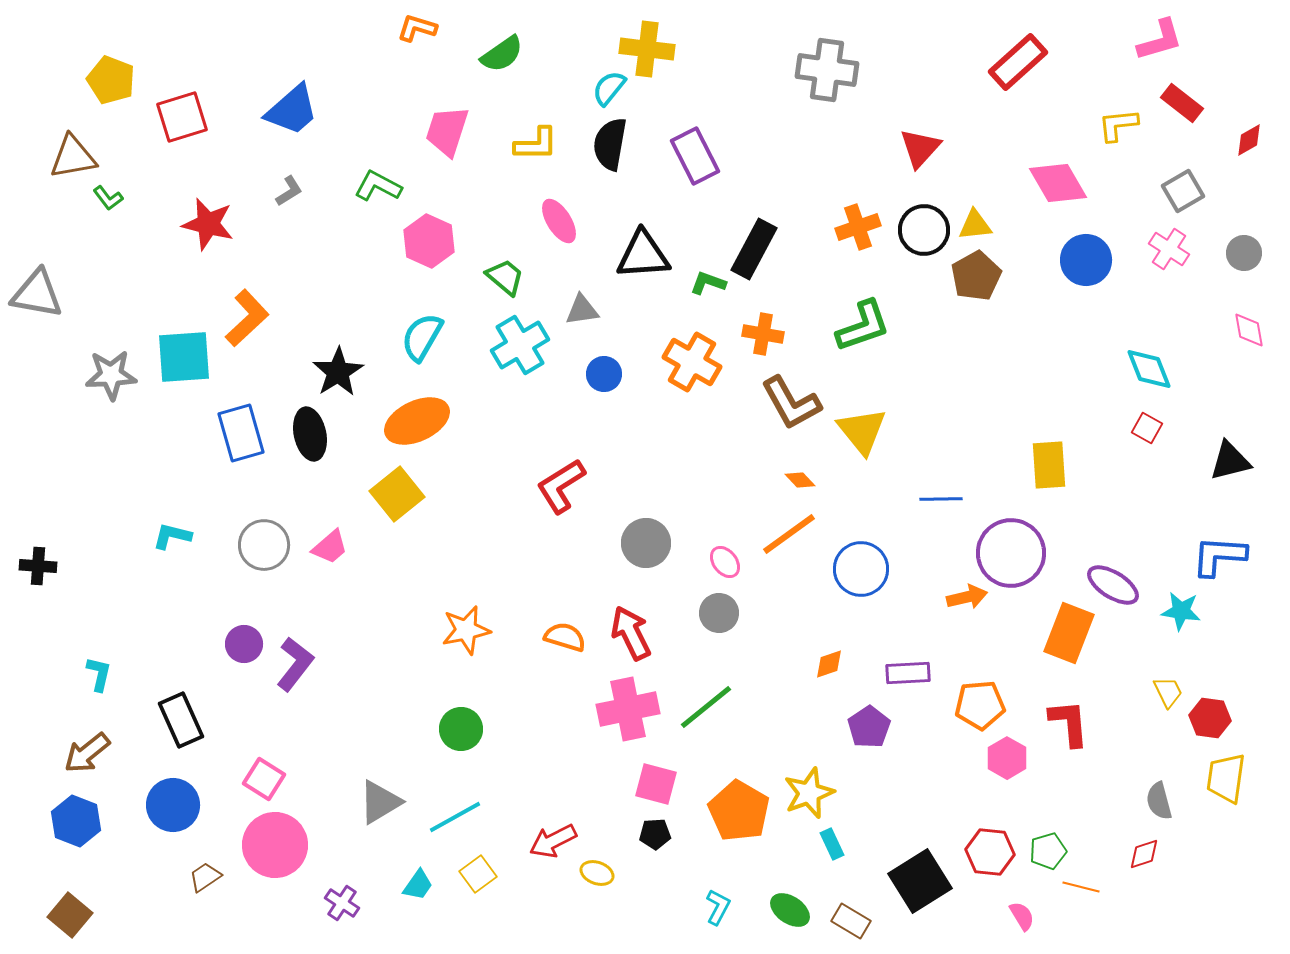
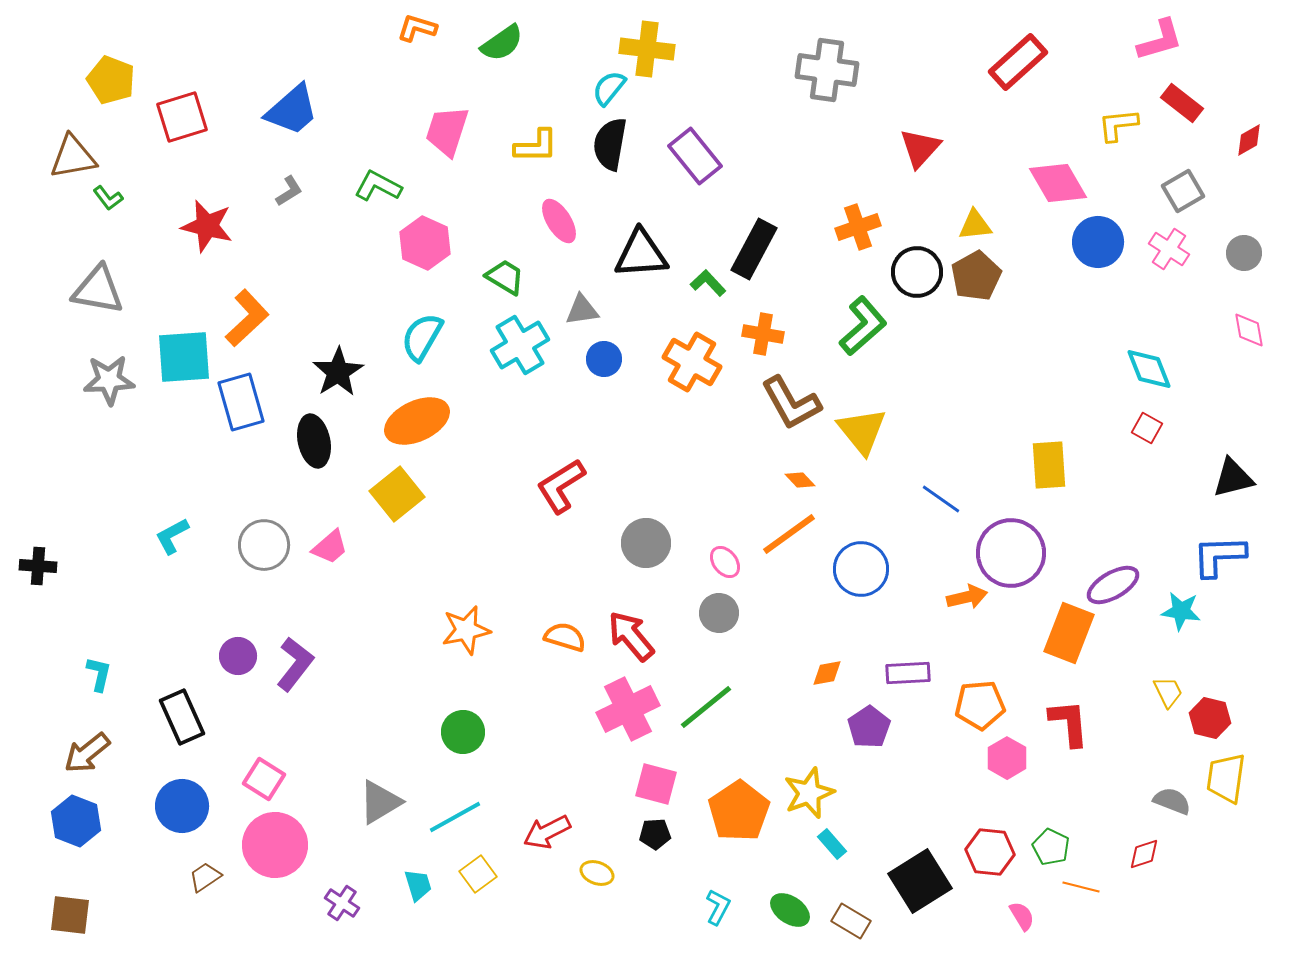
green semicircle at (502, 54): moved 11 px up
yellow L-shape at (536, 144): moved 2 px down
purple rectangle at (695, 156): rotated 12 degrees counterclockwise
red star at (208, 224): moved 1 px left, 2 px down
black circle at (924, 230): moved 7 px left, 42 px down
pink hexagon at (429, 241): moved 4 px left, 2 px down
black triangle at (643, 255): moved 2 px left, 1 px up
blue circle at (1086, 260): moved 12 px right, 18 px up
green trapezoid at (505, 277): rotated 9 degrees counterclockwise
green L-shape at (708, 283): rotated 27 degrees clockwise
gray triangle at (37, 294): moved 61 px right, 4 px up
green L-shape at (863, 326): rotated 22 degrees counterclockwise
blue circle at (604, 374): moved 15 px up
gray star at (111, 375): moved 2 px left, 5 px down
blue rectangle at (241, 433): moved 31 px up
black ellipse at (310, 434): moved 4 px right, 7 px down
black triangle at (1230, 461): moved 3 px right, 17 px down
blue line at (941, 499): rotated 36 degrees clockwise
cyan L-shape at (172, 536): rotated 42 degrees counterclockwise
blue L-shape at (1219, 556): rotated 6 degrees counterclockwise
purple ellipse at (1113, 585): rotated 62 degrees counterclockwise
red arrow at (631, 633): moved 3 px down; rotated 14 degrees counterclockwise
purple circle at (244, 644): moved 6 px left, 12 px down
orange diamond at (829, 664): moved 2 px left, 9 px down; rotated 8 degrees clockwise
pink cross at (628, 709): rotated 14 degrees counterclockwise
red hexagon at (1210, 718): rotated 6 degrees clockwise
black rectangle at (181, 720): moved 1 px right, 3 px up
green circle at (461, 729): moved 2 px right, 3 px down
gray semicircle at (1159, 801): moved 13 px right; rotated 126 degrees clockwise
blue circle at (173, 805): moved 9 px right, 1 px down
orange pentagon at (739, 811): rotated 8 degrees clockwise
red arrow at (553, 841): moved 6 px left, 9 px up
cyan rectangle at (832, 844): rotated 16 degrees counterclockwise
green pentagon at (1048, 851): moved 3 px right, 4 px up; rotated 30 degrees counterclockwise
cyan trapezoid at (418, 885): rotated 52 degrees counterclockwise
brown square at (70, 915): rotated 33 degrees counterclockwise
